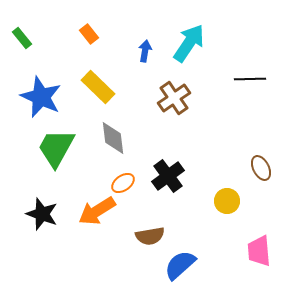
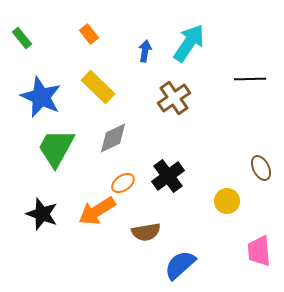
gray diamond: rotated 72 degrees clockwise
brown semicircle: moved 4 px left, 4 px up
